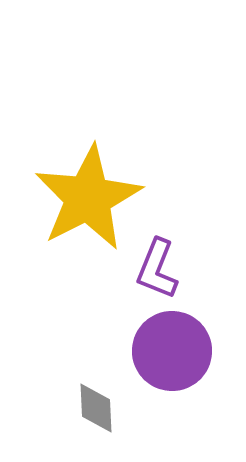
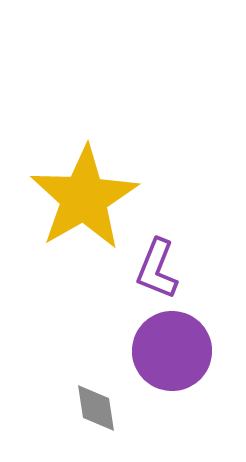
yellow star: moved 4 px left; rotated 3 degrees counterclockwise
gray diamond: rotated 6 degrees counterclockwise
